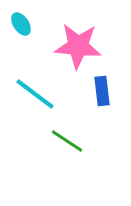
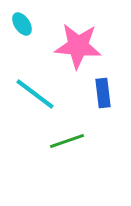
cyan ellipse: moved 1 px right
blue rectangle: moved 1 px right, 2 px down
green line: rotated 52 degrees counterclockwise
